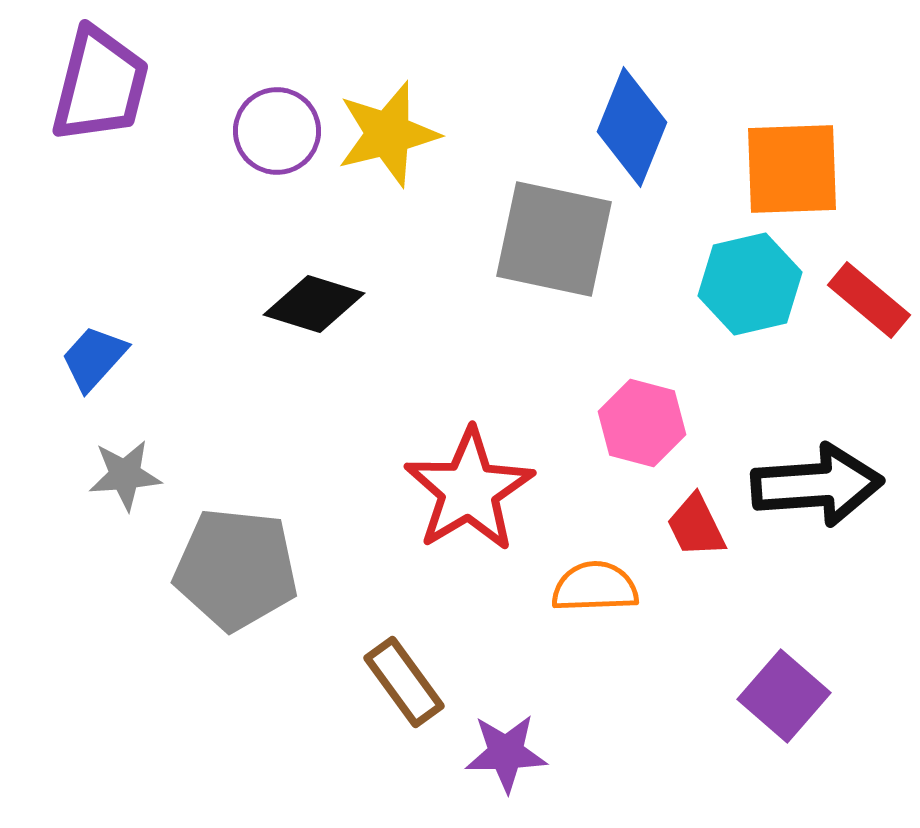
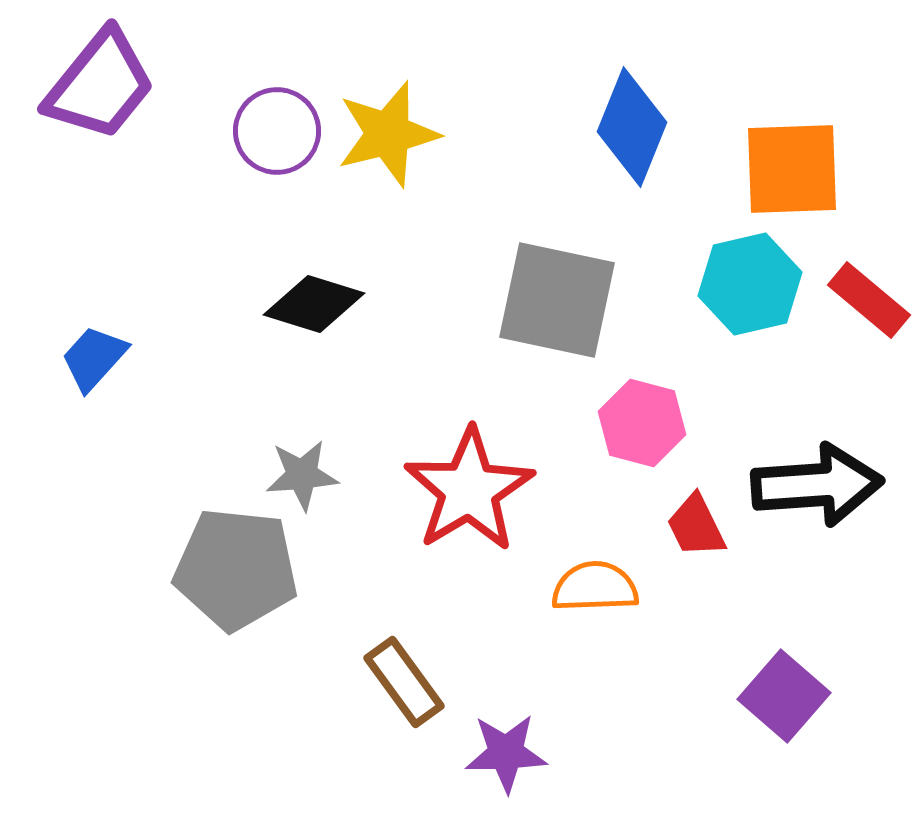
purple trapezoid: rotated 25 degrees clockwise
gray square: moved 3 px right, 61 px down
gray star: moved 177 px right
